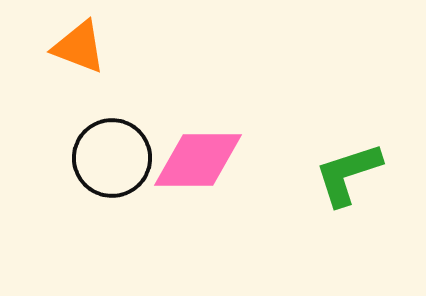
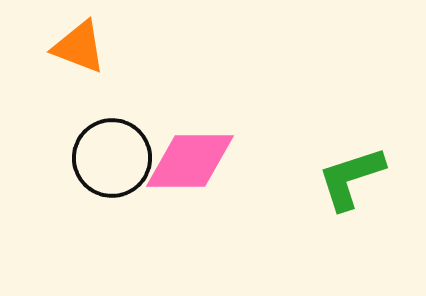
pink diamond: moved 8 px left, 1 px down
green L-shape: moved 3 px right, 4 px down
